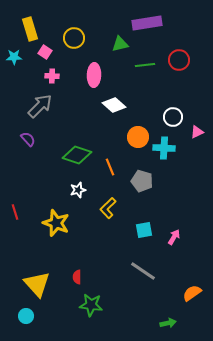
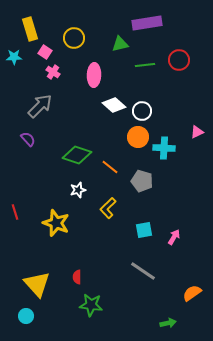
pink cross: moved 1 px right, 4 px up; rotated 32 degrees clockwise
white circle: moved 31 px left, 6 px up
orange line: rotated 30 degrees counterclockwise
